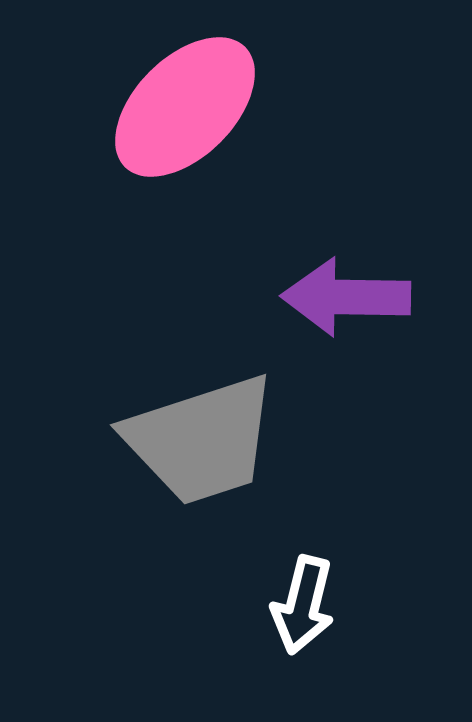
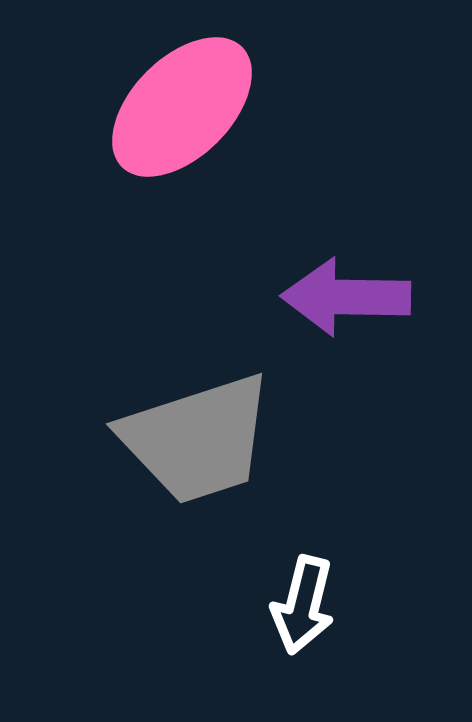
pink ellipse: moved 3 px left
gray trapezoid: moved 4 px left, 1 px up
